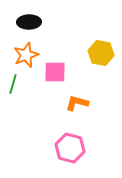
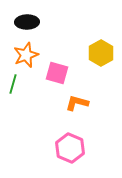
black ellipse: moved 2 px left
yellow hexagon: rotated 20 degrees clockwise
pink square: moved 2 px right, 1 px down; rotated 15 degrees clockwise
pink hexagon: rotated 8 degrees clockwise
